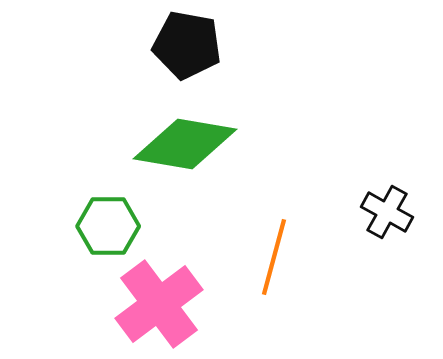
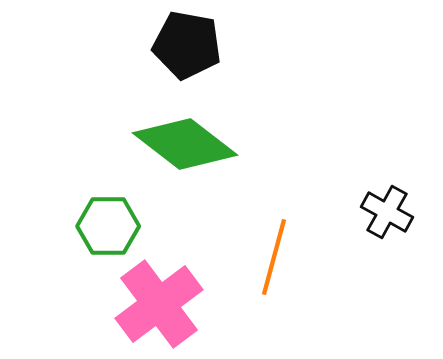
green diamond: rotated 28 degrees clockwise
